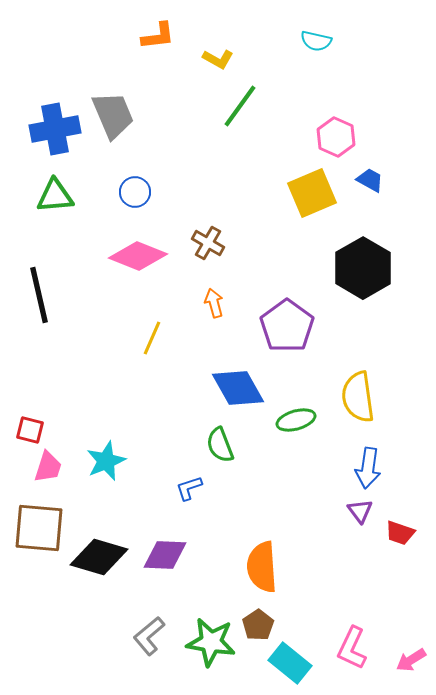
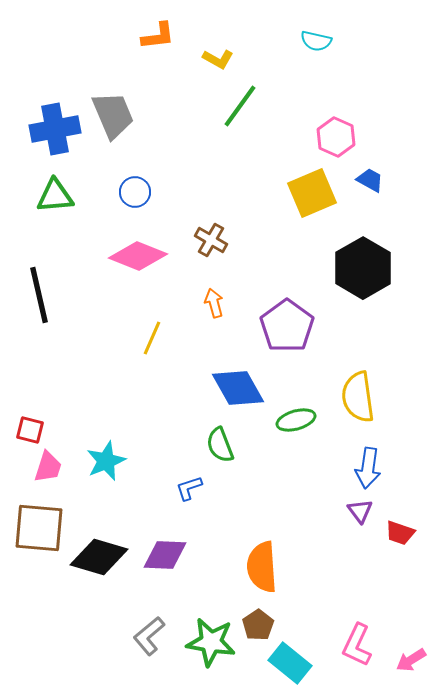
brown cross: moved 3 px right, 3 px up
pink L-shape: moved 5 px right, 3 px up
